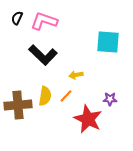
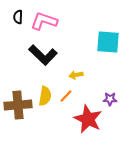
black semicircle: moved 1 px right, 1 px up; rotated 24 degrees counterclockwise
